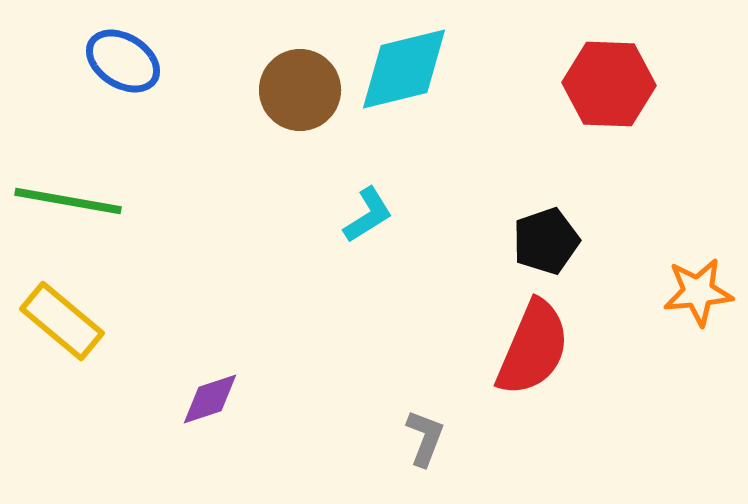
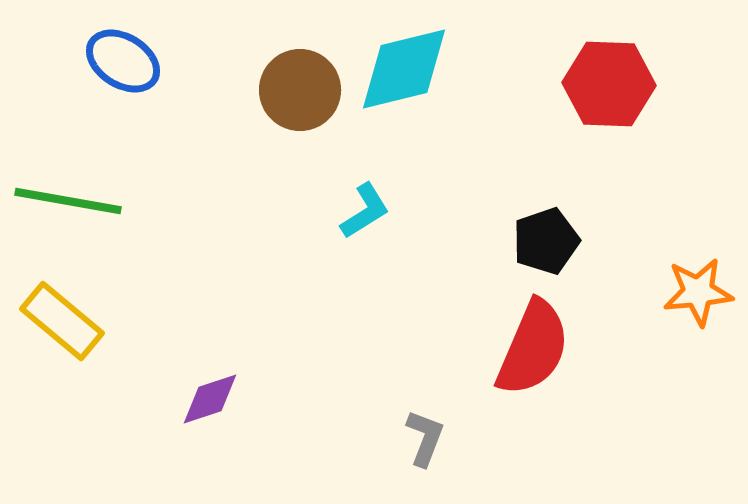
cyan L-shape: moved 3 px left, 4 px up
